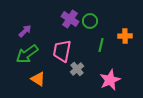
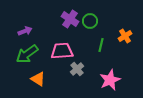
purple arrow: rotated 24 degrees clockwise
orange cross: rotated 32 degrees counterclockwise
pink trapezoid: rotated 75 degrees clockwise
